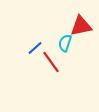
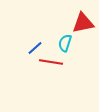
red triangle: moved 2 px right, 3 px up
red line: rotated 45 degrees counterclockwise
